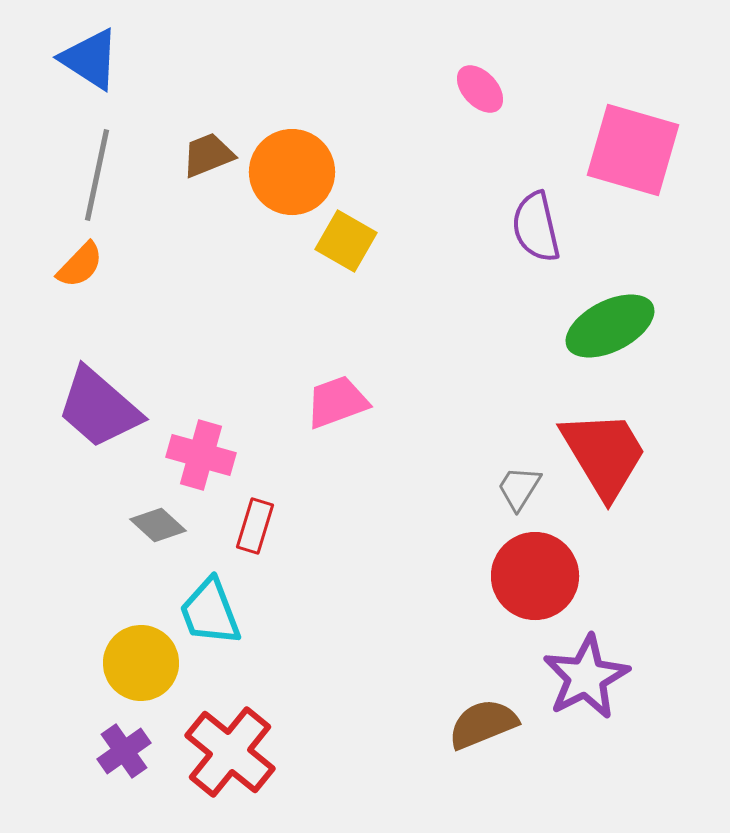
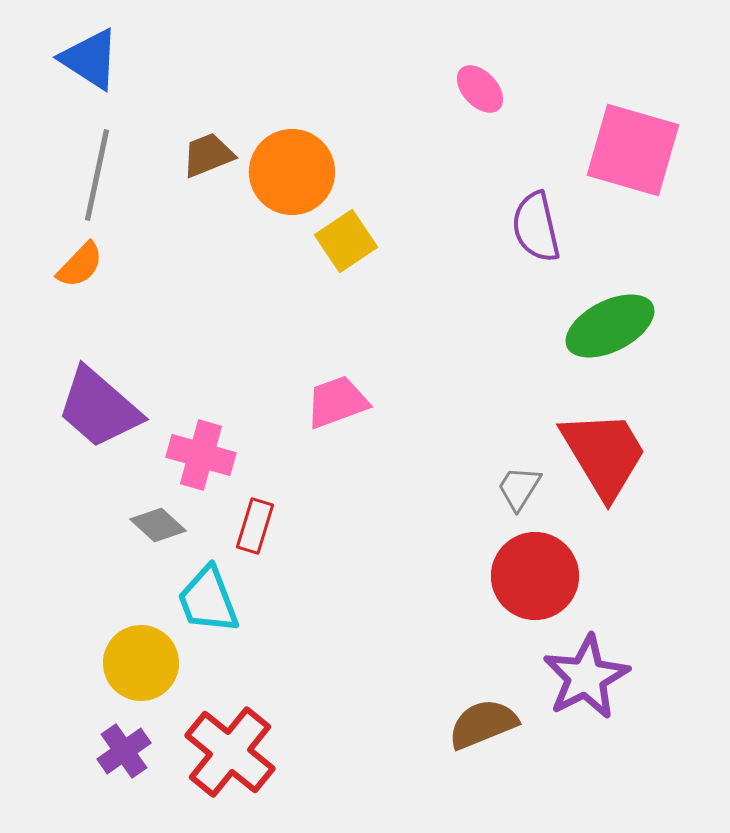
yellow square: rotated 26 degrees clockwise
cyan trapezoid: moved 2 px left, 12 px up
